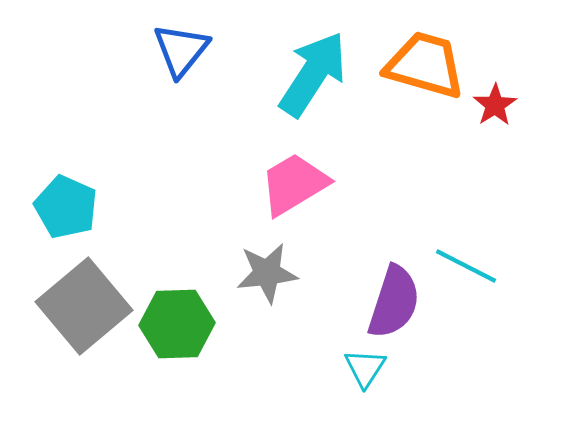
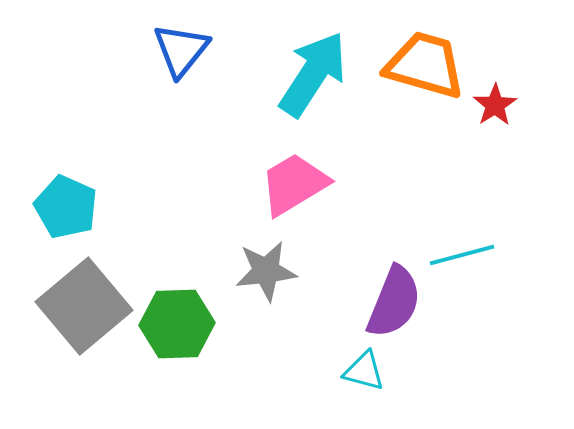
cyan line: moved 4 px left, 11 px up; rotated 42 degrees counterclockwise
gray star: moved 1 px left, 2 px up
purple semicircle: rotated 4 degrees clockwise
cyan triangle: moved 1 px left, 3 px down; rotated 48 degrees counterclockwise
